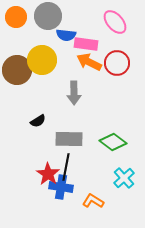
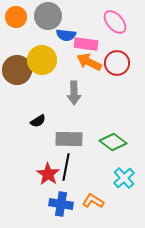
blue cross: moved 17 px down
